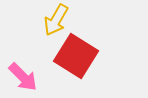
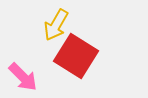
yellow arrow: moved 5 px down
